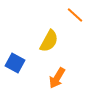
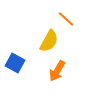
orange line: moved 9 px left, 4 px down
orange arrow: moved 7 px up
